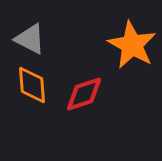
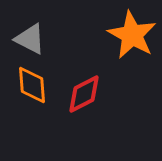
orange star: moved 10 px up
red diamond: rotated 9 degrees counterclockwise
